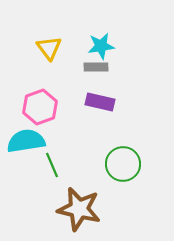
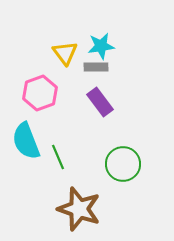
yellow triangle: moved 16 px right, 5 px down
purple rectangle: rotated 40 degrees clockwise
pink hexagon: moved 14 px up
cyan semicircle: rotated 102 degrees counterclockwise
green line: moved 6 px right, 8 px up
brown star: rotated 6 degrees clockwise
